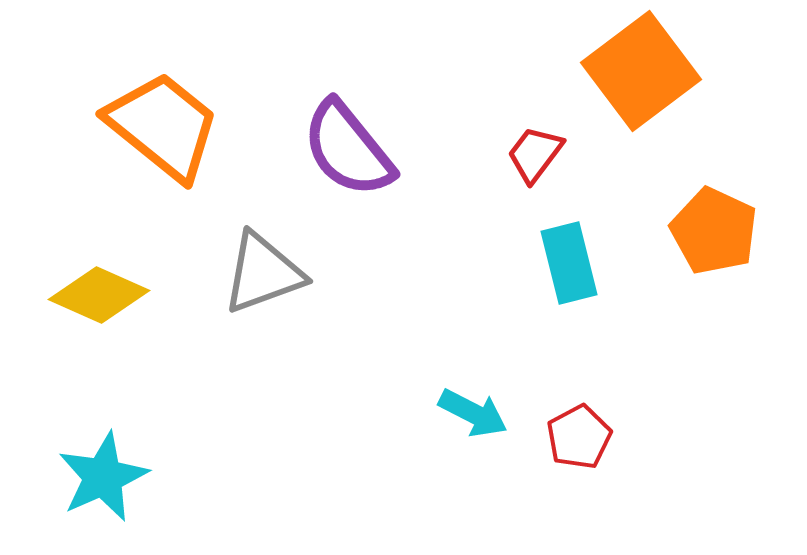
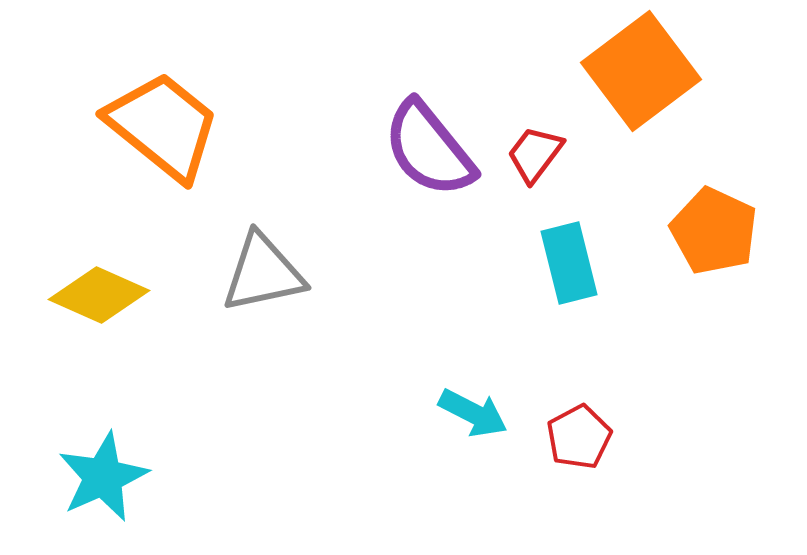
purple semicircle: moved 81 px right
gray triangle: rotated 8 degrees clockwise
